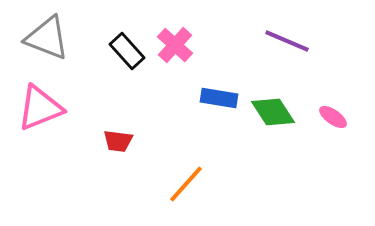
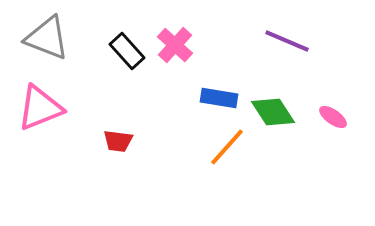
orange line: moved 41 px right, 37 px up
